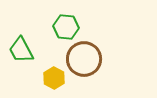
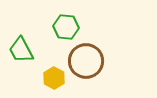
brown circle: moved 2 px right, 2 px down
